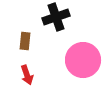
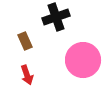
brown rectangle: rotated 30 degrees counterclockwise
